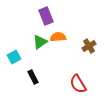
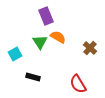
orange semicircle: rotated 35 degrees clockwise
green triangle: rotated 28 degrees counterclockwise
brown cross: moved 1 px right, 2 px down; rotated 16 degrees counterclockwise
cyan square: moved 1 px right, 3 px up
black rectangle: rotated 48 degrees counterclockwise
